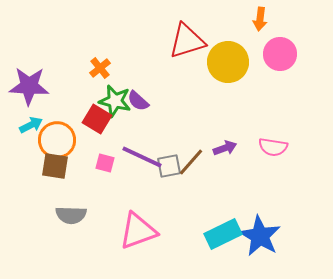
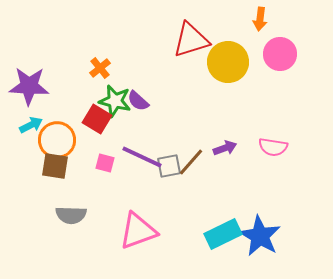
red triangle: moved 4 px right, 1 px up
